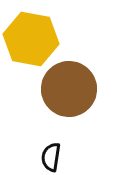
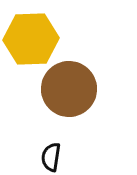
yellow hexagon: rotated 12 degrees counterclockwise
